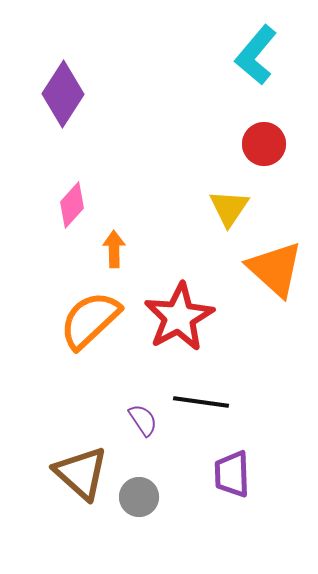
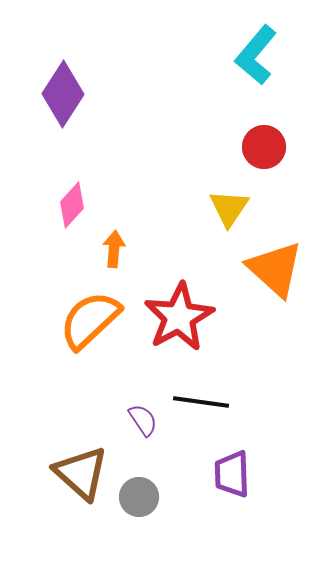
red circle: moved 3 px down
orange arrow: rotated 6 degrees clockwise
